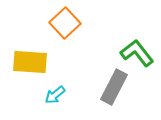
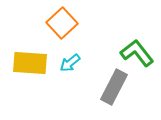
orange square: moved 3 px left
yellow rectangle: moved 1 px down
cyan arrow: moved 15 px right, 32 px up
